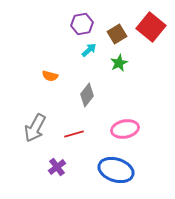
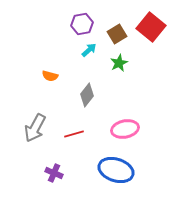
purple cross: moved 3 px left, 6 px down; rotated 30 degrees counterclockwise
